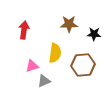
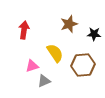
brown star: rotated 18 degrees counterclockwise
yellow semicircle: rotated 42 degrees counterclockwise
